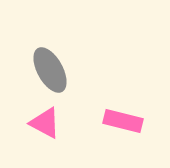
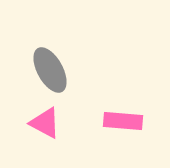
pink rectangle: rotated 9 degrees counterclockwise
